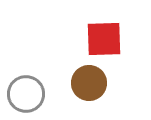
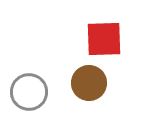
gray circle: moved 3 px right, 2 px up
